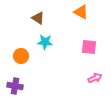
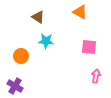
orange triangle: moved 1 px left
brown triangle: moved 1 px up
cyan star: moved 1 px right, 1 px up
pink arrow: moved 1 px right, 2 px up; rotated 56 degrees counterclockwise
purple cross: rotated 21 degrees clockwise
